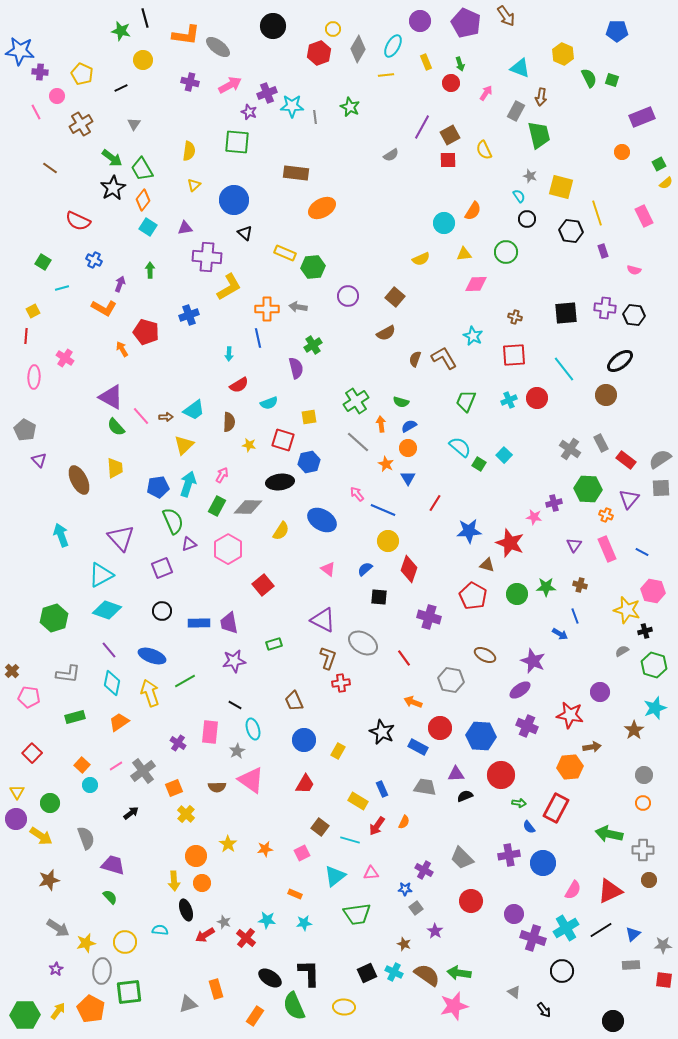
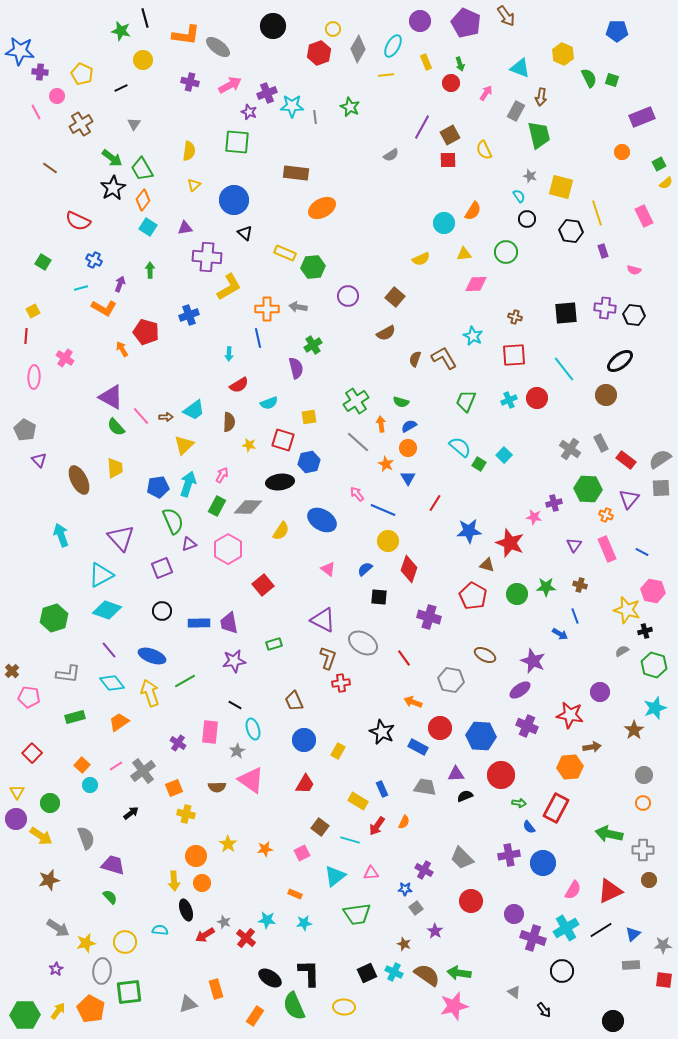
cyan line at (62, 288): moved 19 px right
cyan diamond at (112, 683): rotated 50 degrees counterclockwise
yellow cross at (186, 814): rotated 30 degrees counterclockwise
